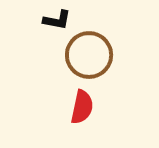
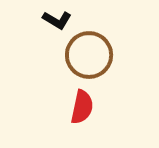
black L-shape: rotated 20 degrees clockwise
